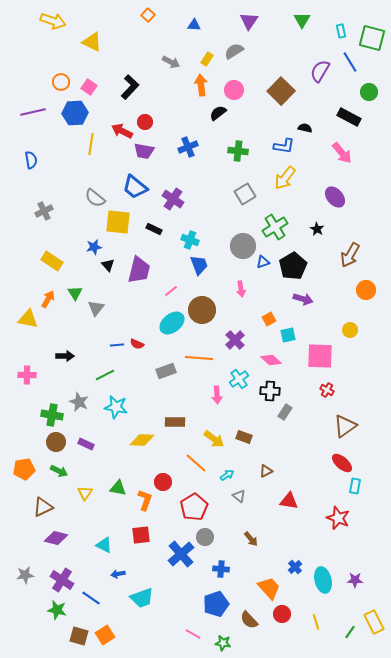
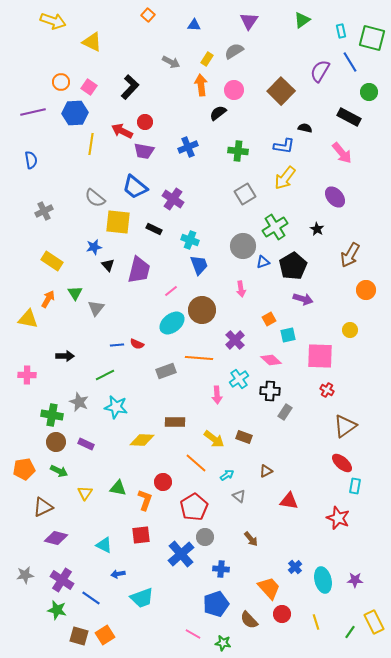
green triangle at (302, 20): rotated 24 degrees clockwise
